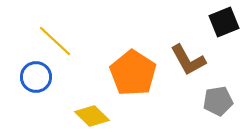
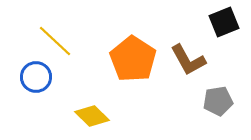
orange pentagon: moved 14 px up
